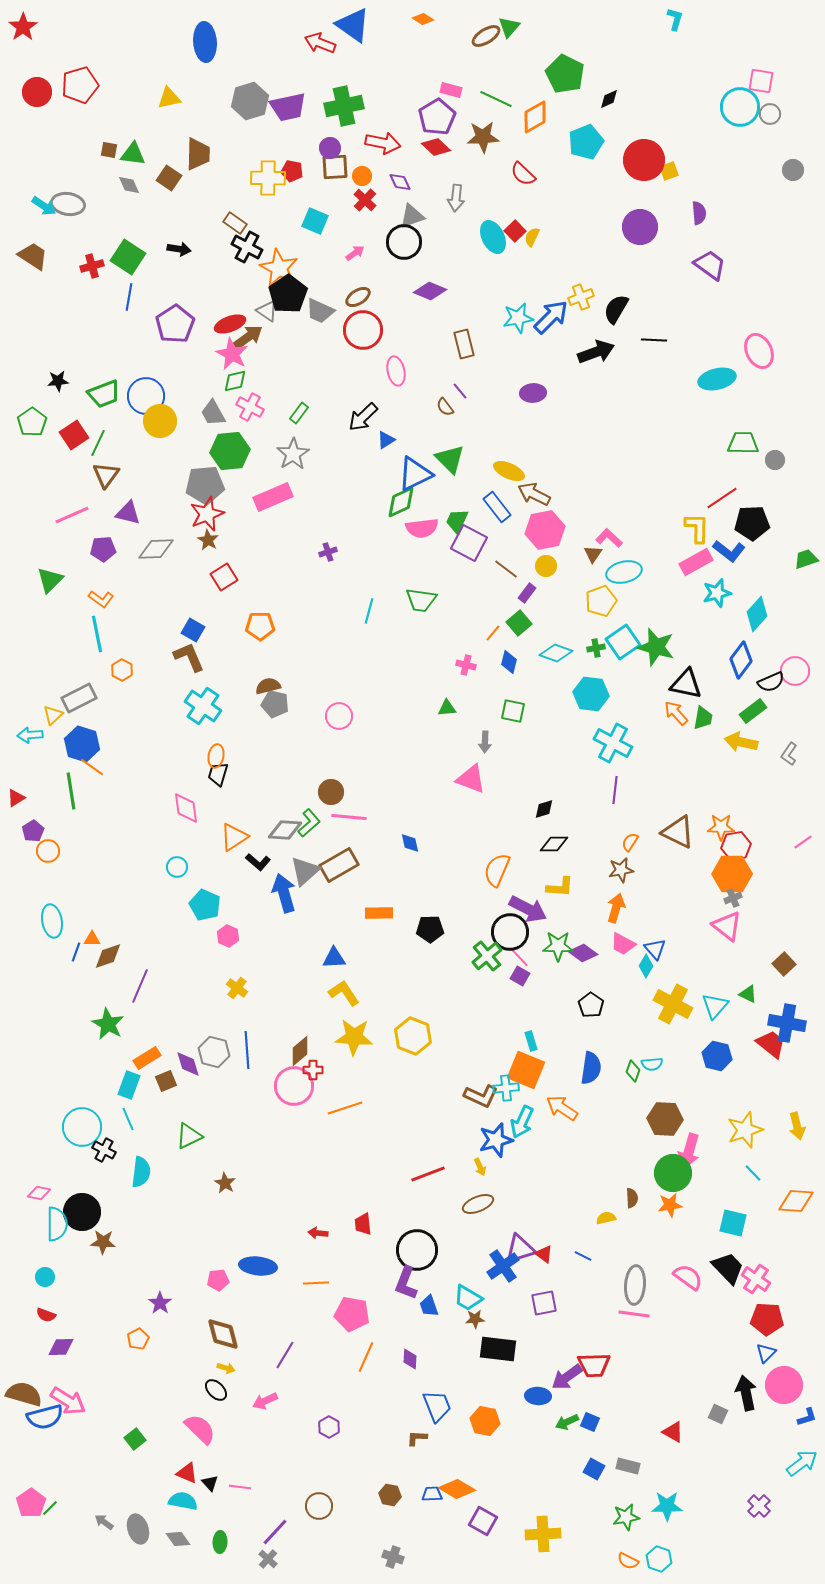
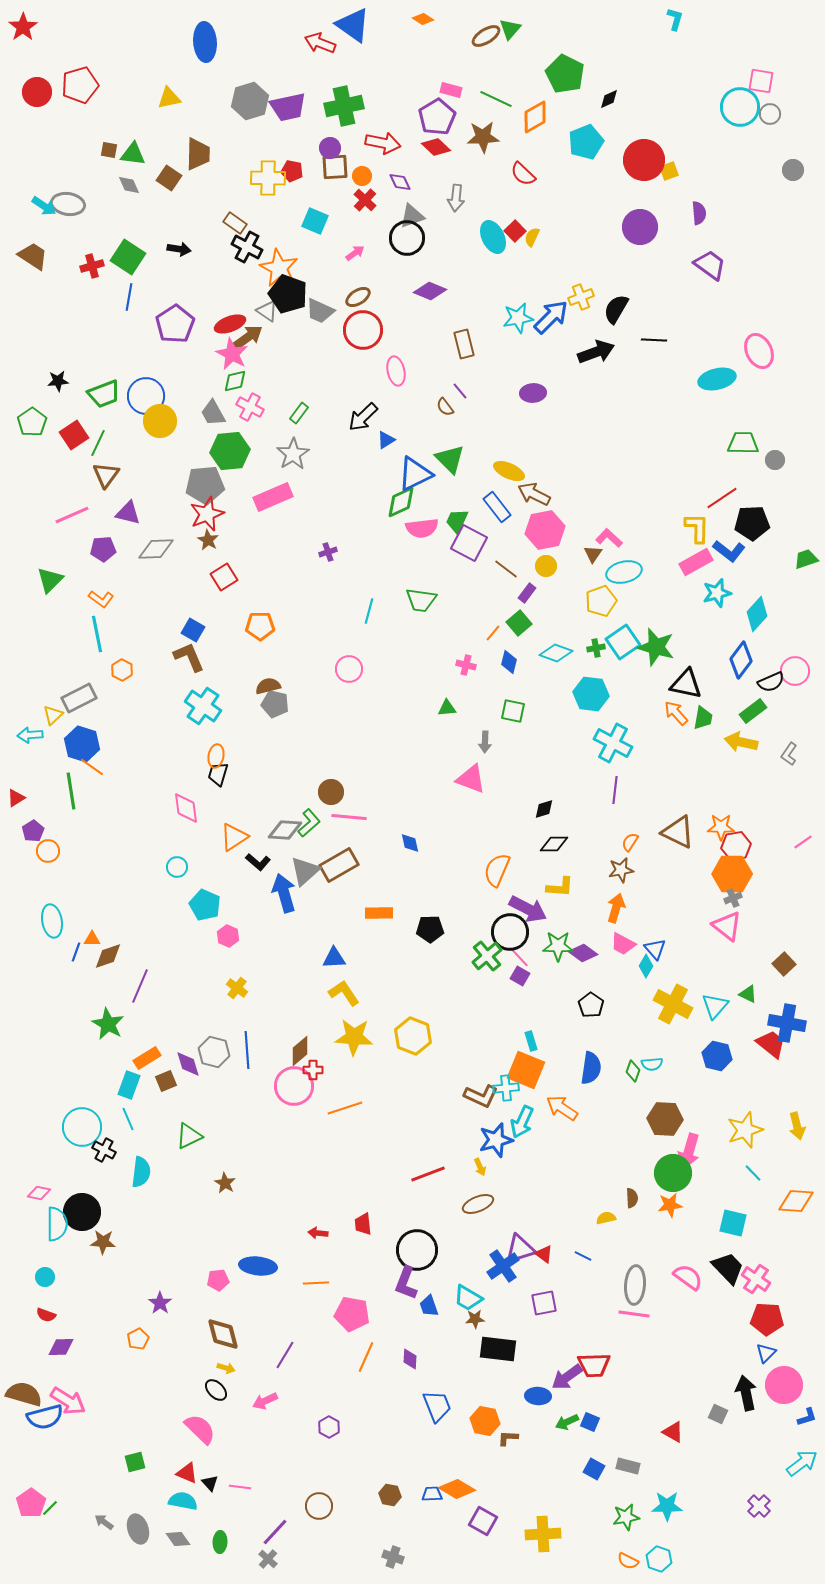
green triangle at (509, 27): moved 1 px right, 2 px down
black circle at (404, 242): moved 3 px right, 4 px up
black pentagon at (288, 294): rotated 18 degrees counterclockwise
pink circle at (339, 716): moved 10 px right, 47 px up
brown L-shape at (417, 1438): moved 91 px right
green square at (135, 1439): moved 23 px down; rotated 25 degrees clockwise
